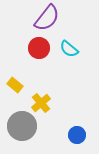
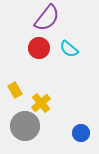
yellow rectangle: moved 5 px down; rotated 21 degrees clockwise
gray circle: moved 3 px right
blue circle: moved 4 px right, 2 px up
